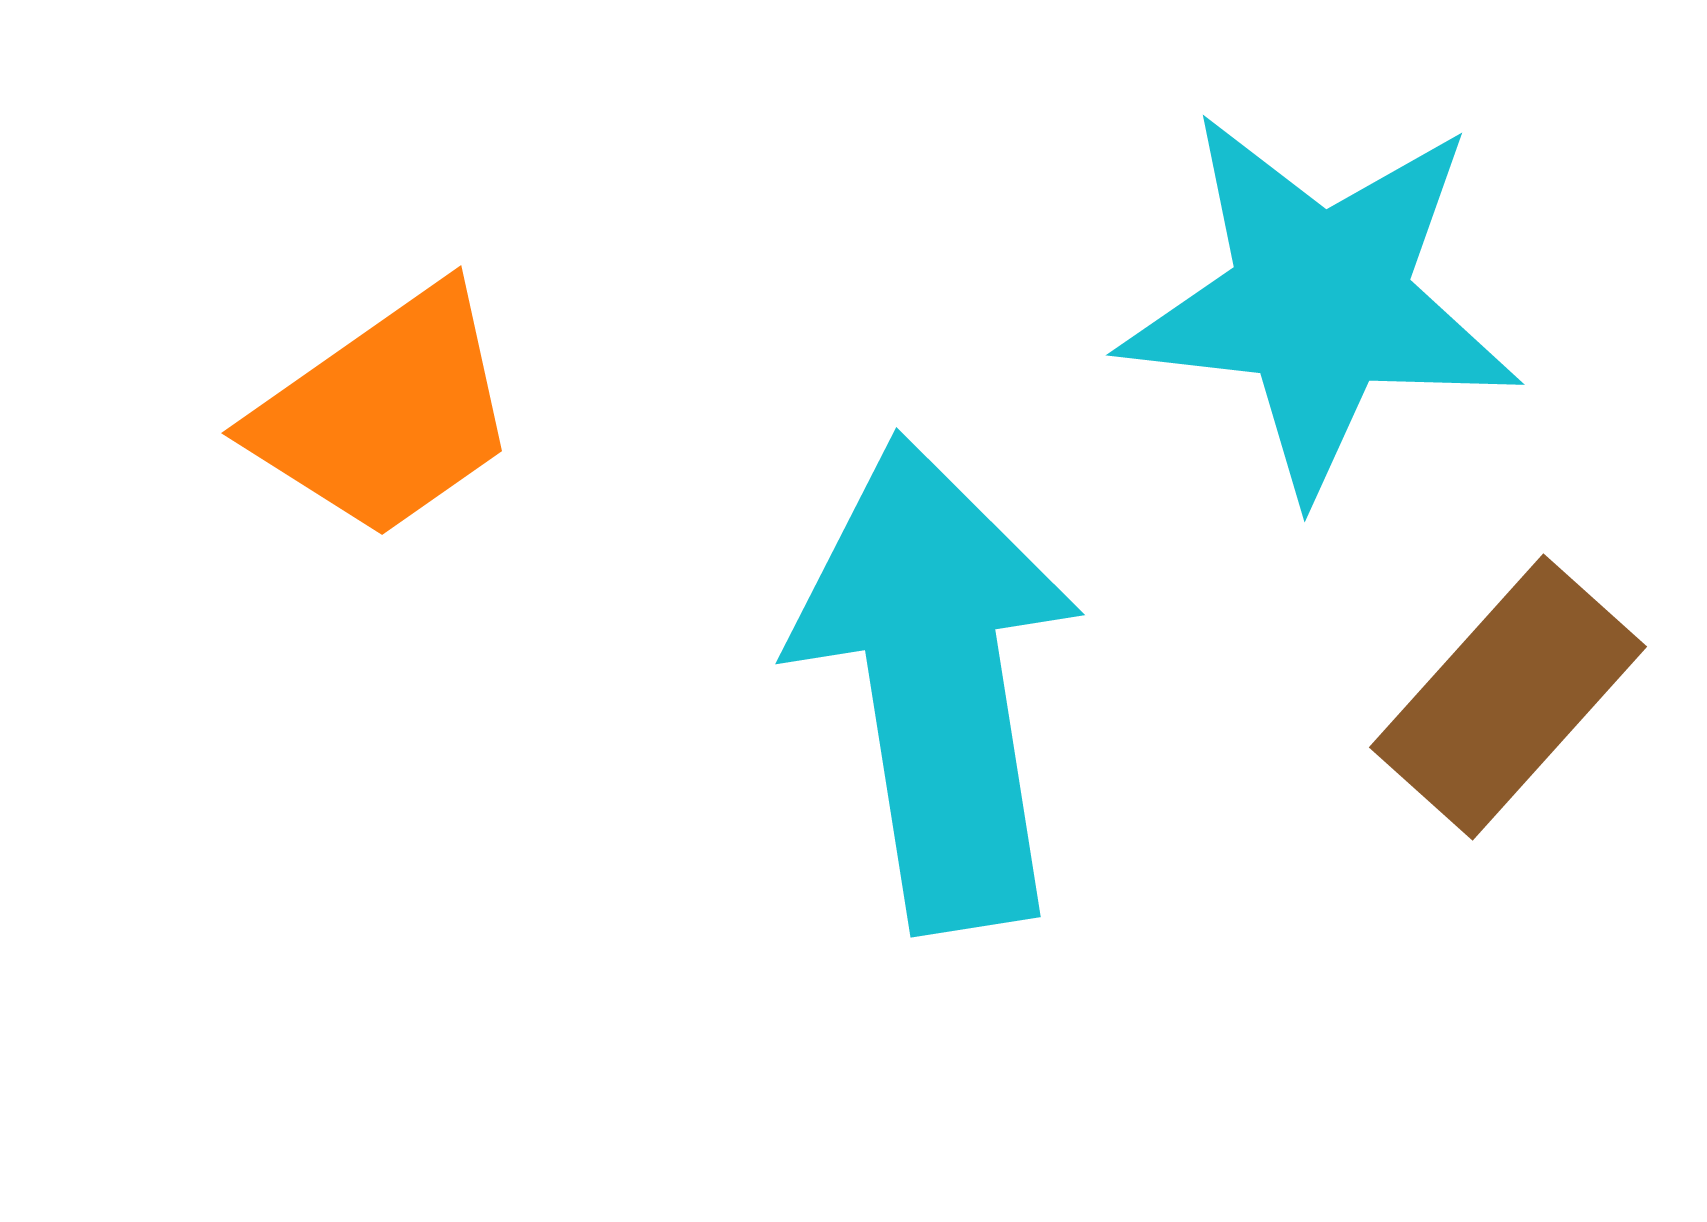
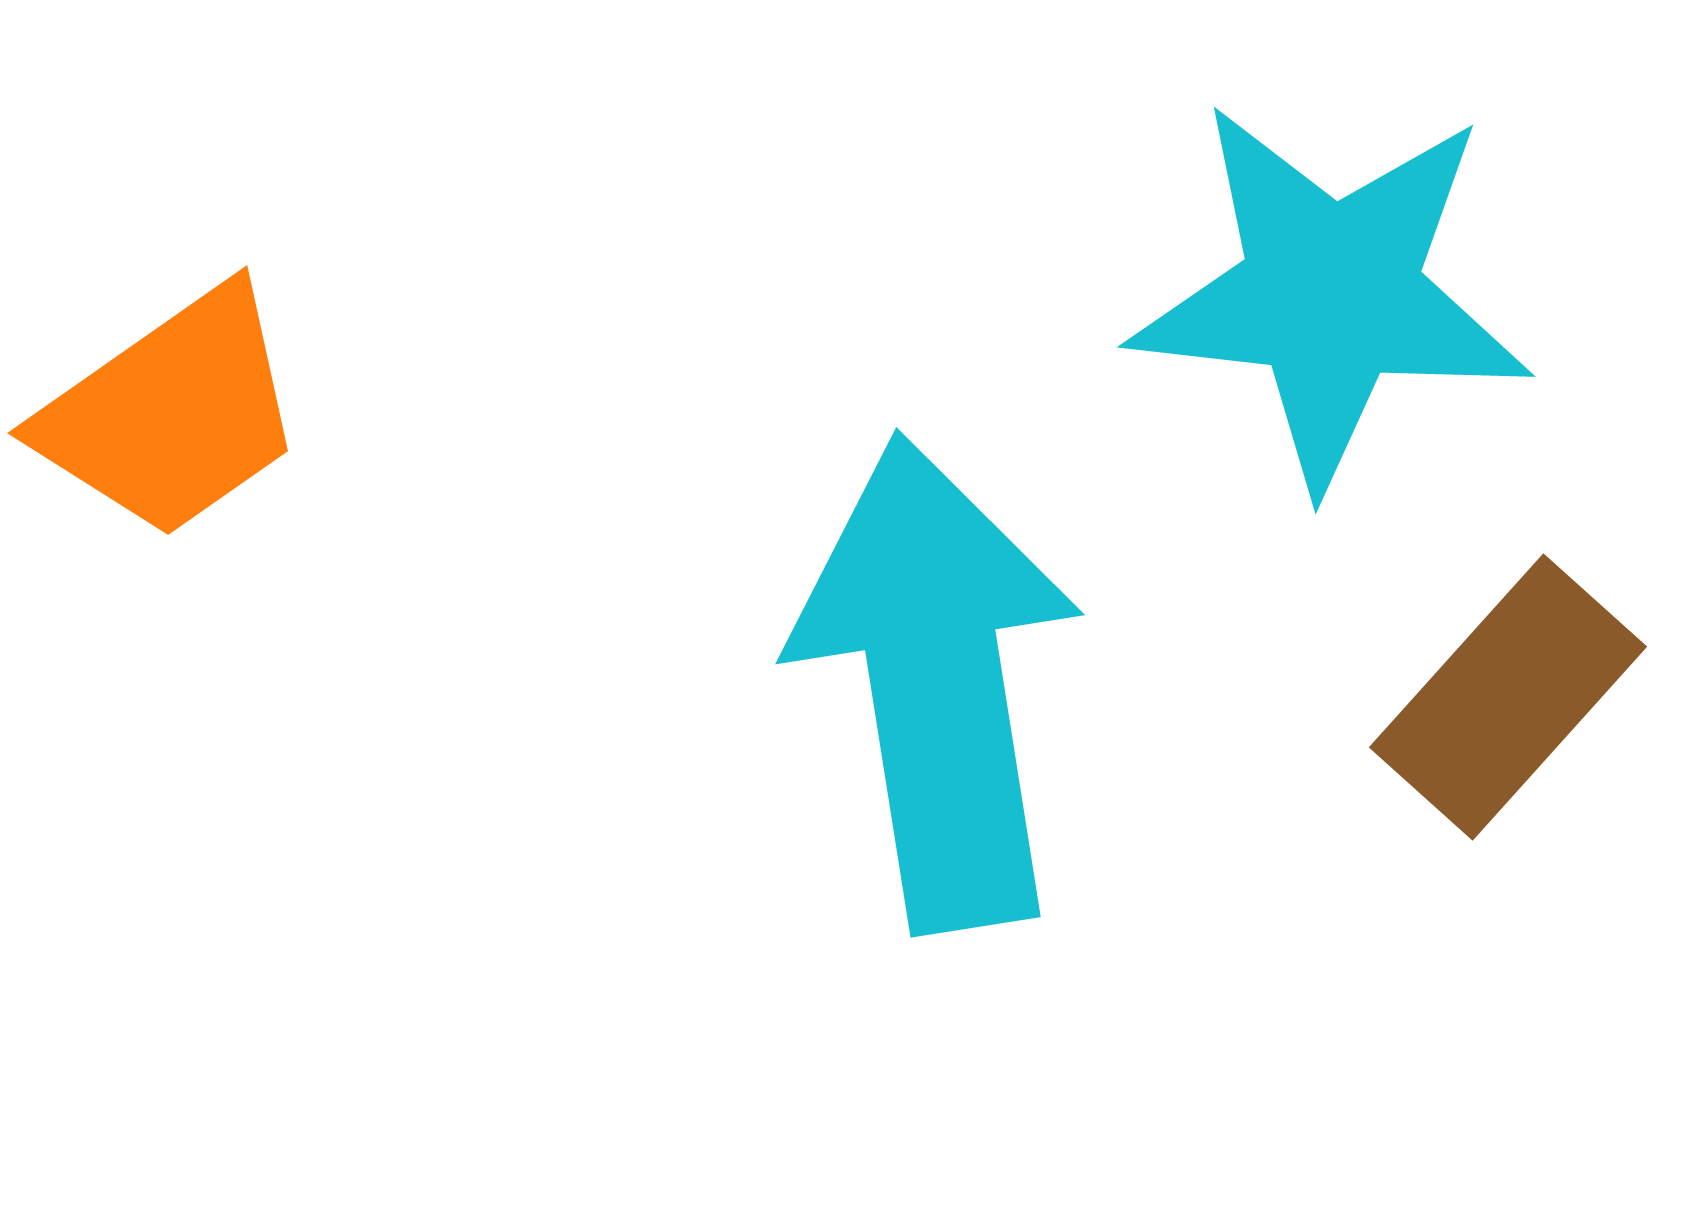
cyan star: moved 11 px right, 8 px up
orange trapezoid: moved 214 px left
